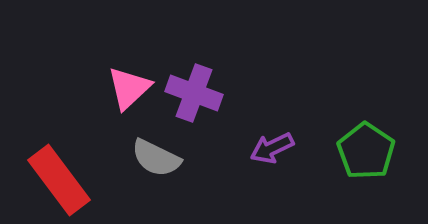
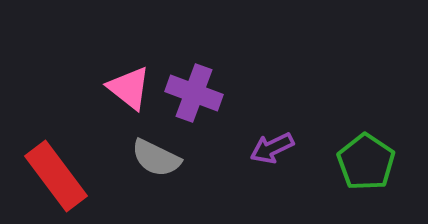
pink triangle: rotated 39 degrees counterclockwise
green pentagon: moved 11 px down
red rectangle: moved 3 px left, 4 px up
